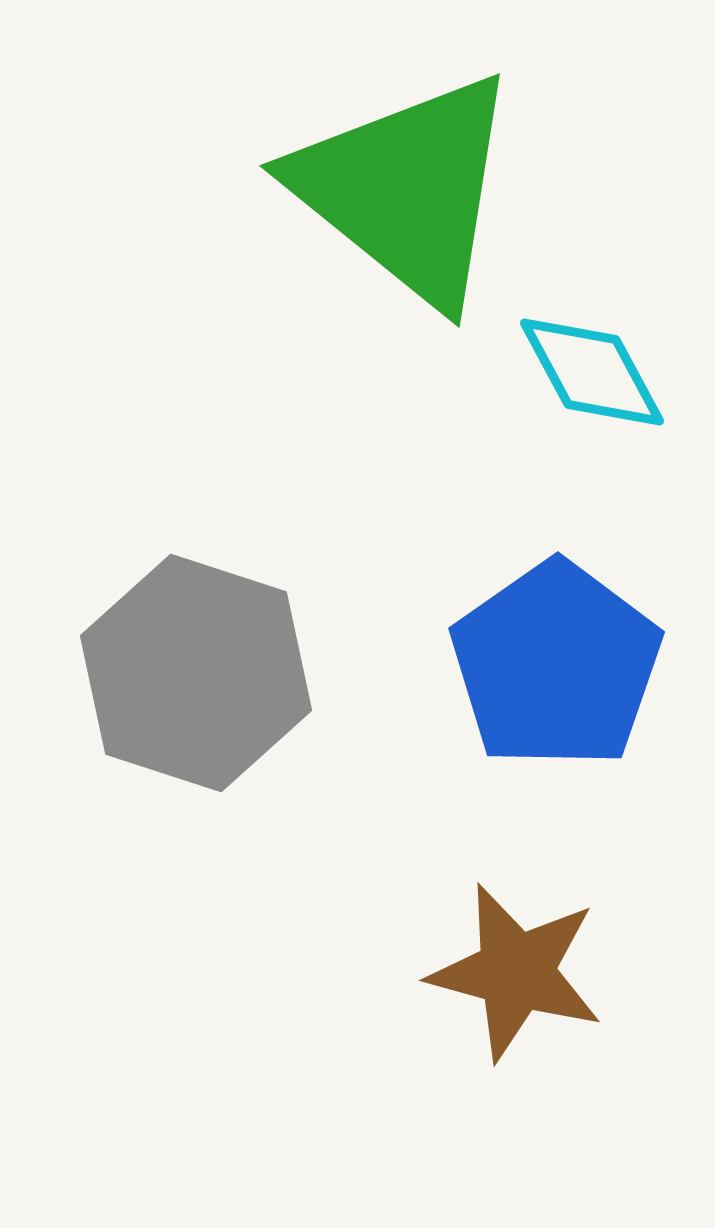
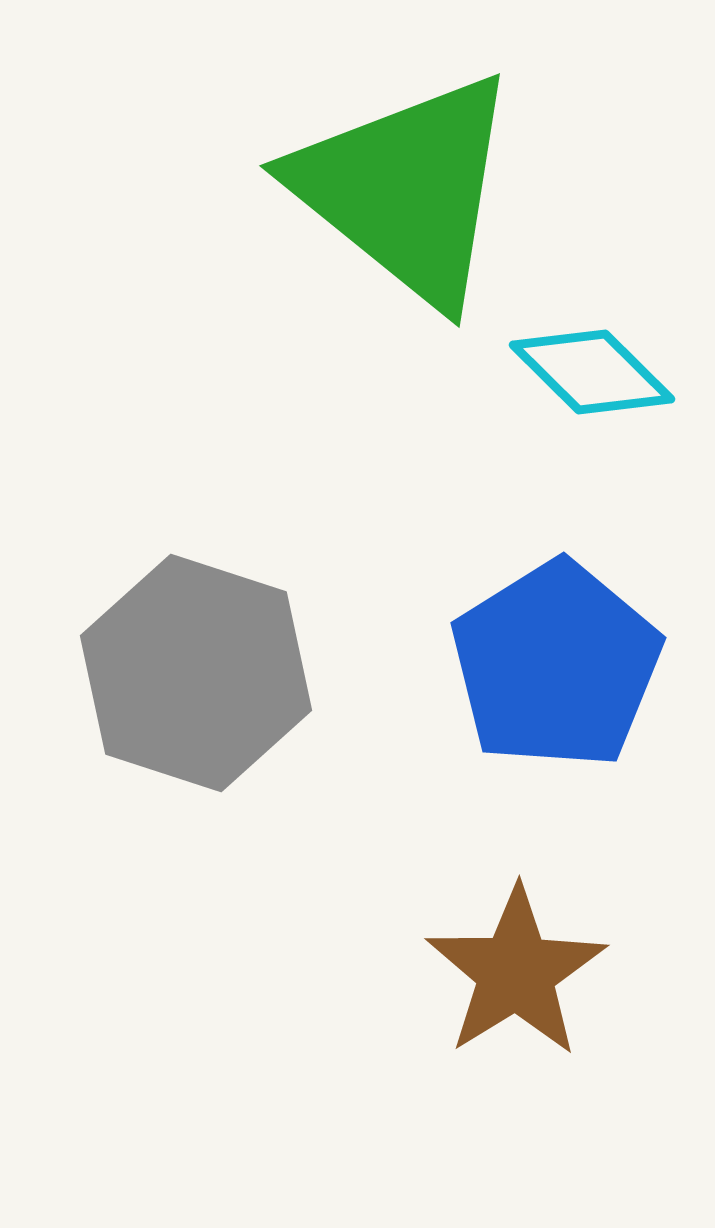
cyan diamond: rotated 17 degrees counterclockwise
blue pentagon: rotated 3 degrees clockwise
brown star: rotated 25 degrees clockwise
